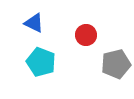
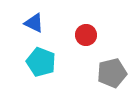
gray pentagon: moved 4 px left, 9 px down
